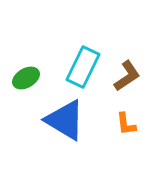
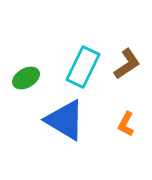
brown L-shape: moved 12 px up
orange L-shape: rotated 35 degrees clockwise
